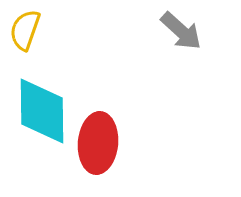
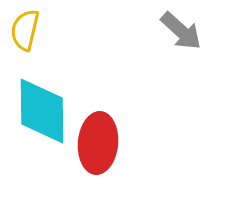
yellow semicircle: rotated 6 degrees counterclockwise
